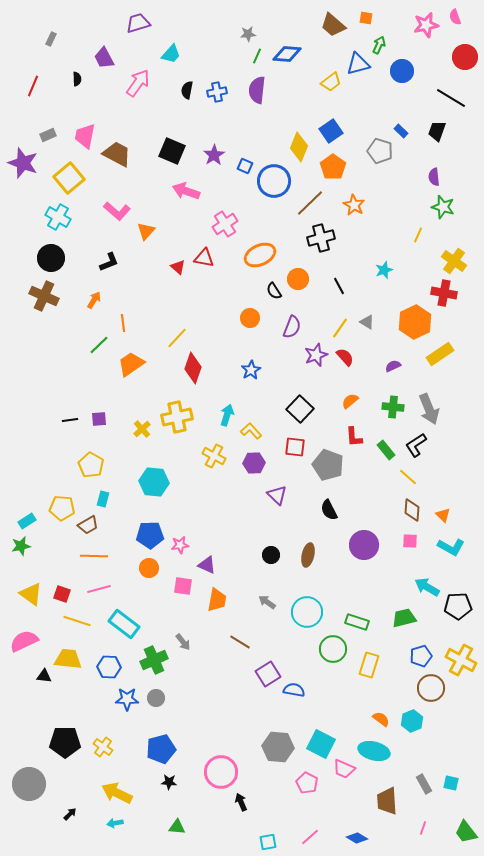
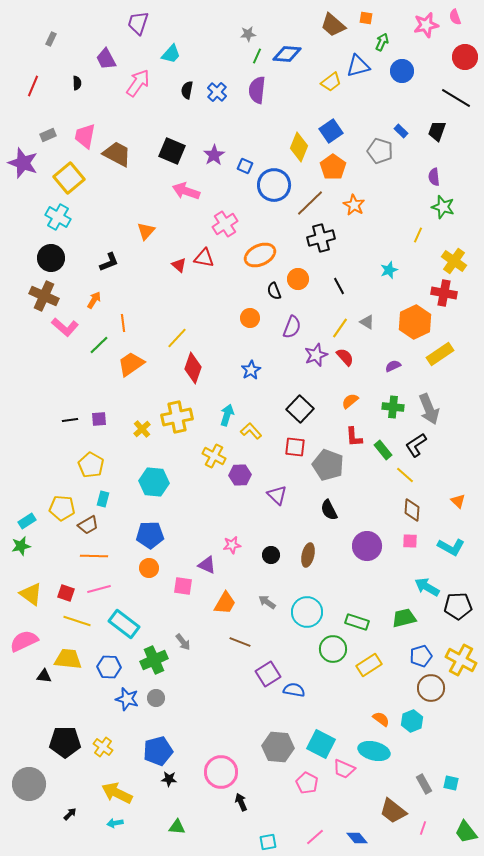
purple trapezoid at (138, 23): rotated 55 degrees counterclockwise
green arrow at (379, 45): moved 3 px right, 3 px up
purple trapezoid at (104, 58): moved 2 px right, 1 px down
blue triangle at (358, 64): moved 2 px down
black semicircle at (77, 79): moved 4 px down
blue cross at (217, 92): rotated 36 degrees counterclockwise
black line at (451, 98): moved 5 px right
blue circle at (274, 181): moved 4 px down
pink L-shape at (117, 211): moved 52 px left, 116 px down
red triangle at (178, 267): moved 1 px right, 2 px up
cyan star at (384, 270): moved 5 px right
black semicircle at (274, 291): rotated 12 degrees clockwise
green rectangle at (386, 450): moved 3 px left
purple hexagon at (254, 463): moved 14 px left, 12 px down
yellow line at (408, 477): moved 3 px left, 2 px up
orange triangle at (443, 515): moved 15 px right, 14 px up
pink star at (180, 545): moved 52 px right
purple circle at (364, 545): moved 3 px right, 1 px down
red square at (62, 594): moved 4 px right, 1 px up
orange trapezoid at (217, 600): moved 8 px right, 3 px down; rotated 20 degrees clockwise
brown line at (240, 642): rotated 10 degrees counterclockwise
yellow rectangle at (369, 665): rotated 40 degrees clockwise
blue star at (127, 699): rotated 15 degrees clockwise
blue pentagon at (161, 749): moved 3 px left, 2 px down
black star at (169, 782): moved 3 px up
brown trapezoid at (387, 801): moved 6 px right, 10 px down; rotated 48 degrees counterclockwise
pink line at (310, 837): moved 5 px right
blue diamond at (357, 838): rotated 20 degrees clockwise
